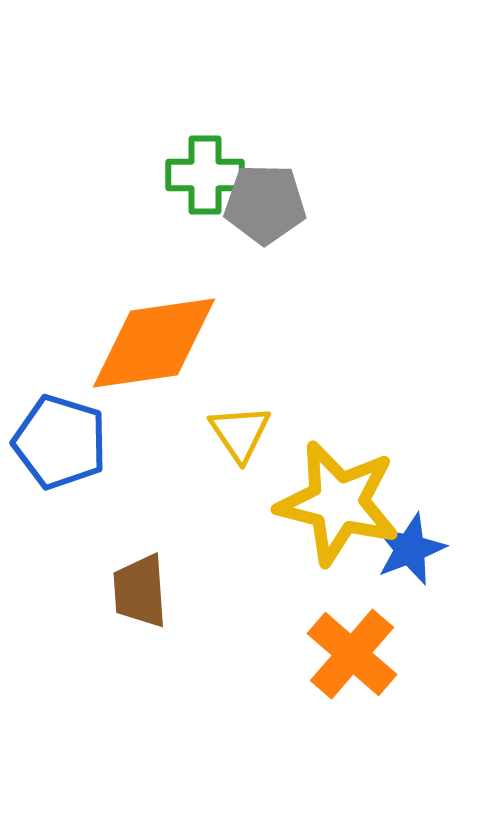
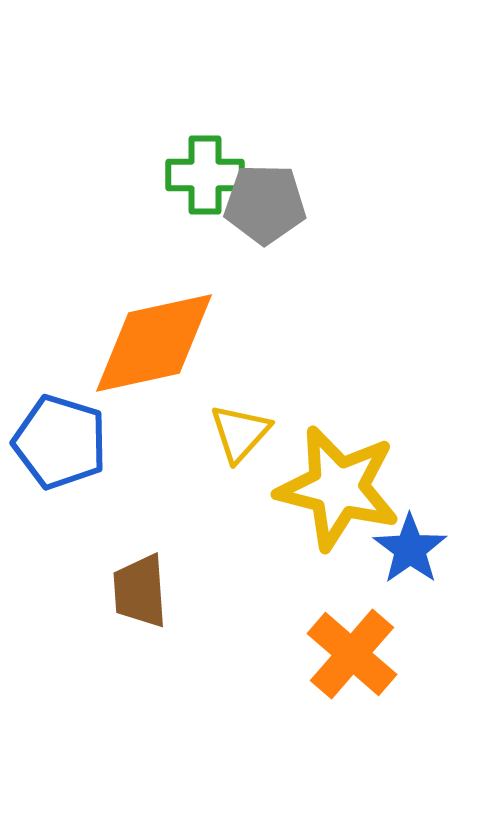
orange diamond: rotated 4 degrees counterclockwise
yellow triangle: rotated 16 degrees clockwise
yellow star: moved 15 px up
blue star: rotated 14 degrees counterclockwise
